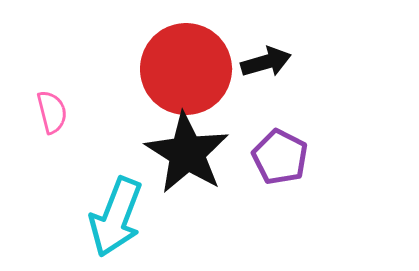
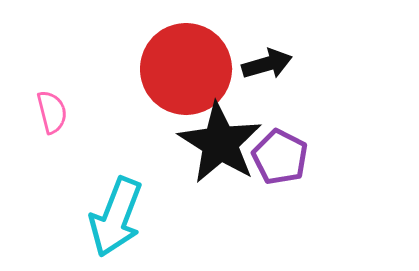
black arrow: moved 1 px right, 2 px down
black star: moved 33 px right, 10 px up
